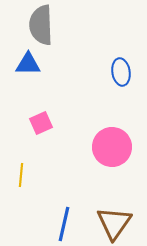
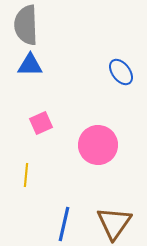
gray semicircle: moved 15 px left
blue triangle: moved 2 px right, 1 px down
blue ellipse: rotated 28 degrees counterclockwise
pink circle: moved 14 px left, 2 px up
yellow line: moved 5 px right
